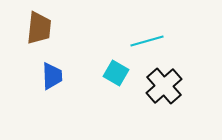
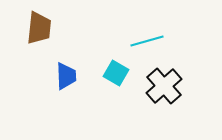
blue trapezoid: moved 14 px right
